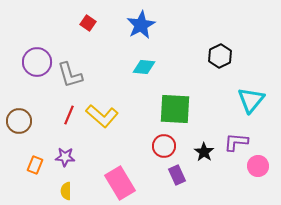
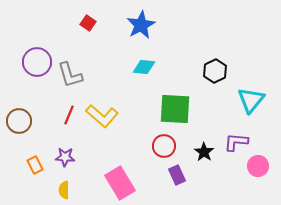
black hexagon: moved 5 px left, 15 px down
orange rectangle: rotated 48 degrees counterclockwise
yellow semicircle: moved 2 px left, 1 px up
